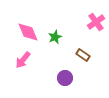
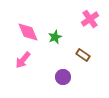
pink cross: moved 6 px left, 3 px up
purple circle: moved 2 px left, 1 px up
